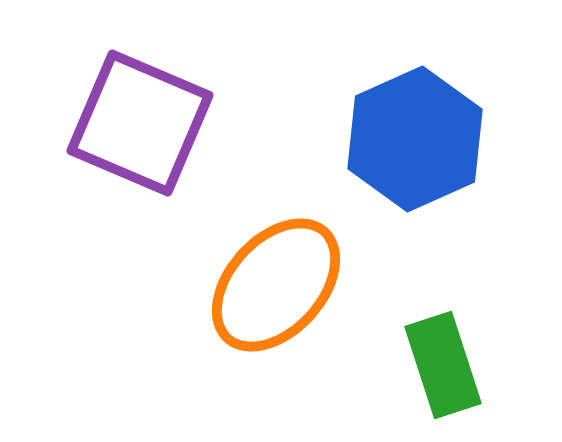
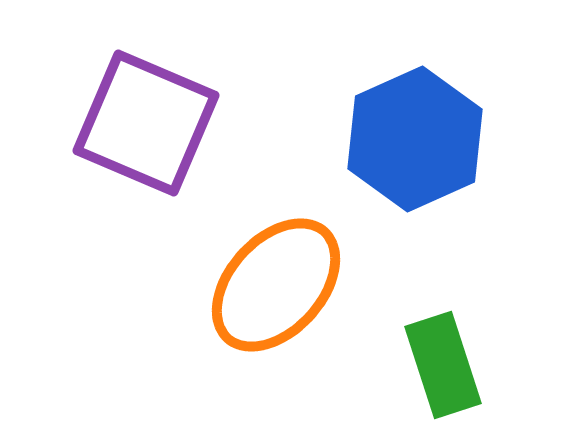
purple square: moved 6 px right
